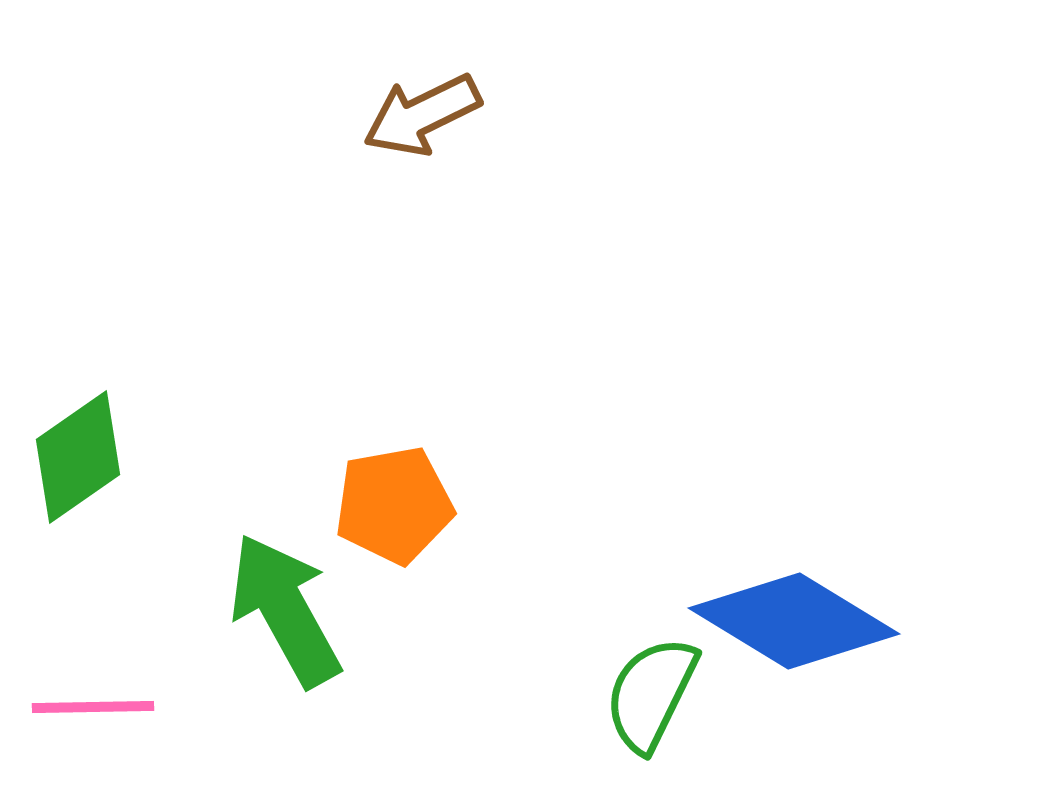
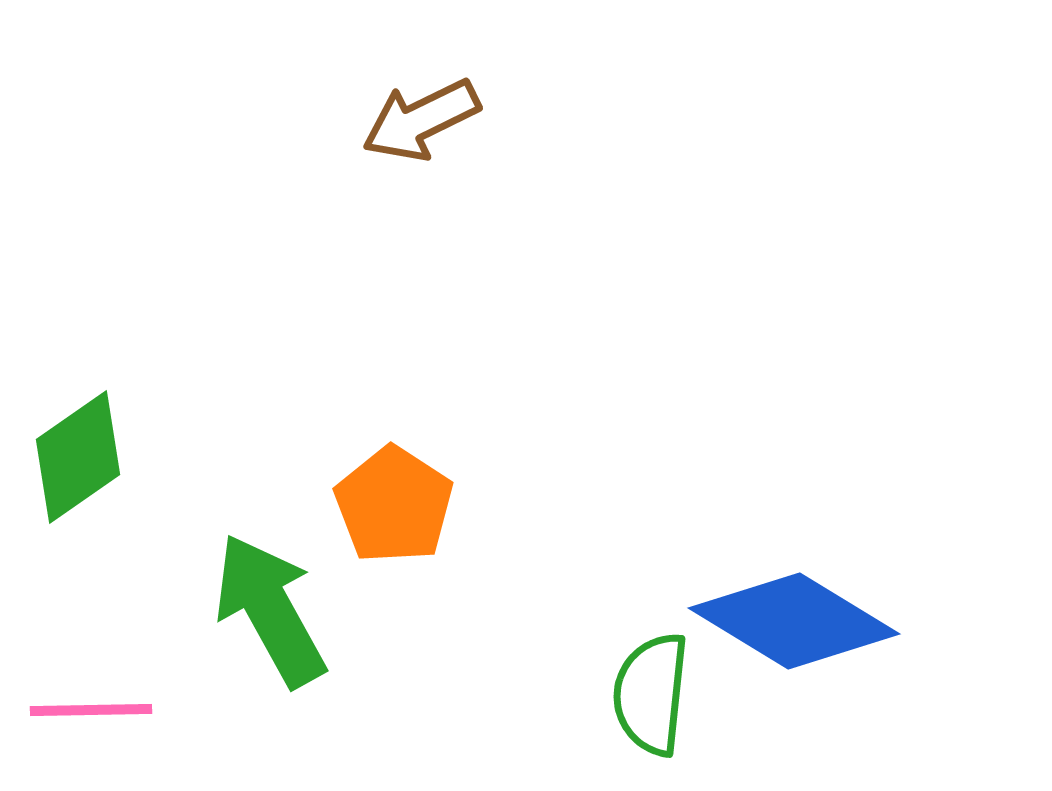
brown arrow: moved 1 px left, 5 px down
orange pentagon: rotated 29 degrees counterclockwise
green arrow: moved 15 px left
green semicircle: rotated 20 degrees counterclockwise
pink line: moved 2 px left, 3 px down
